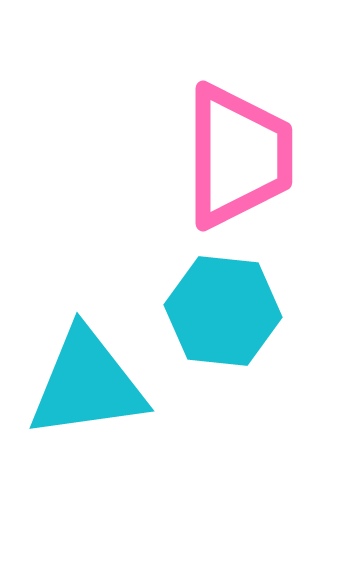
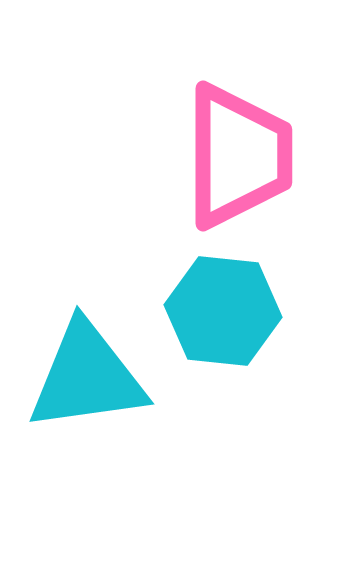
cyan triangle: moved 7 px up
